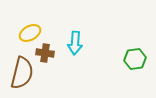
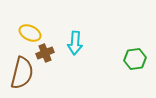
yellow ellipse: rotated 55 degrees clockwise
brown cross: rotated 30 degrees counterclockwise
